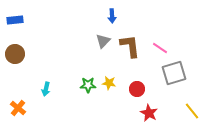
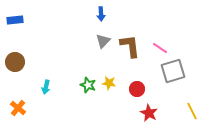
blue arrow: moved 11 px left, 2 px up
brown circle: moved 8 px down
gray square: moved 1 px left, 2 px up
green star: rotated 21 degrees clockwise
cyan arrow: moved 2 px up
yellow line: rotated 12 degrees clockwise
